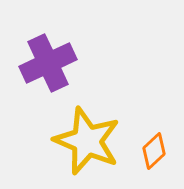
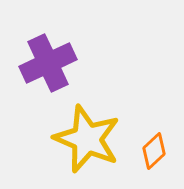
yellow star: moved 2 px up
